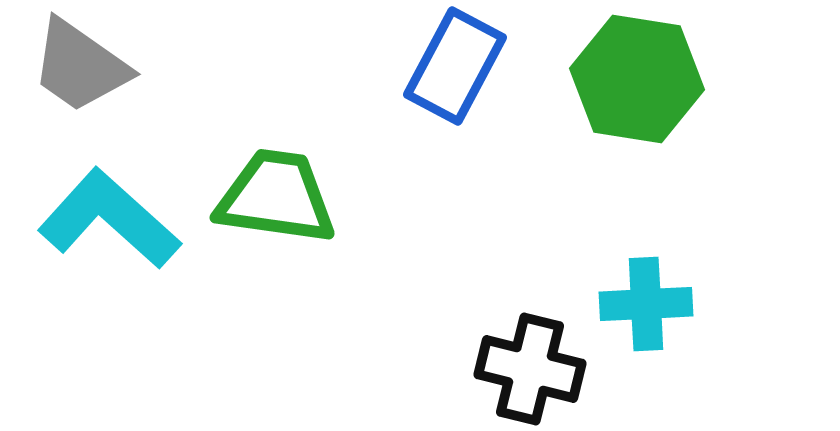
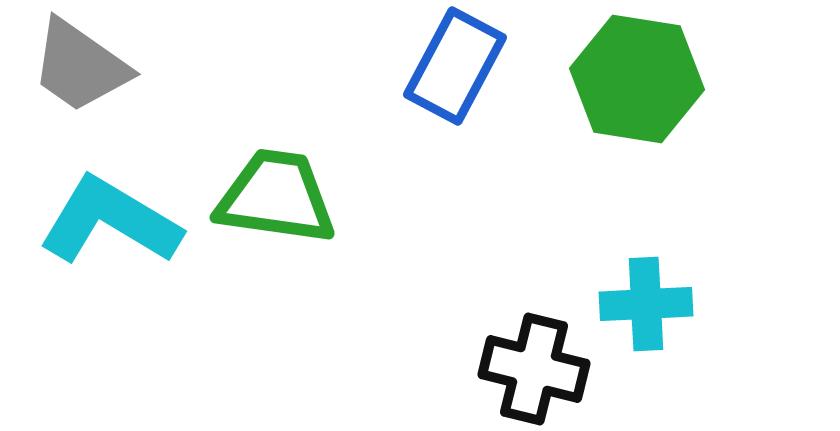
cyan L-shape: moved 1 px right, 2 px down; rotated 11 degrees counterclockwise
black cross: moved 4 px right
